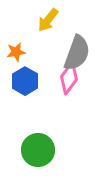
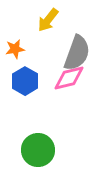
orange star: moved 1 px left, 3 px up
pink diamond: rotated 40 degrees clockwise
